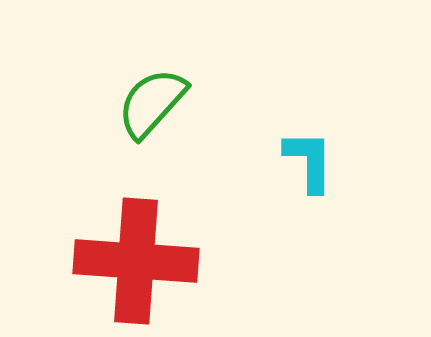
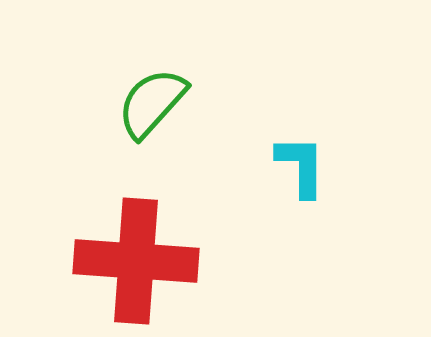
cyan L-shape: moved 8 px left, 5 px down
